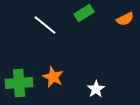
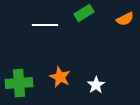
white line: rotated 40 degrees counterclockwise
orange star: moved 7 px right
white star: moved 4 px up
